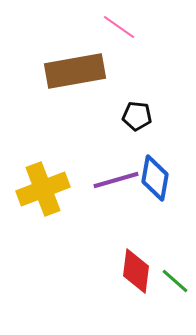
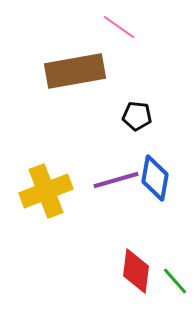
yellow cross: moved 3 px right, 2 px down
green line: rotated 8 degrees clockwise
